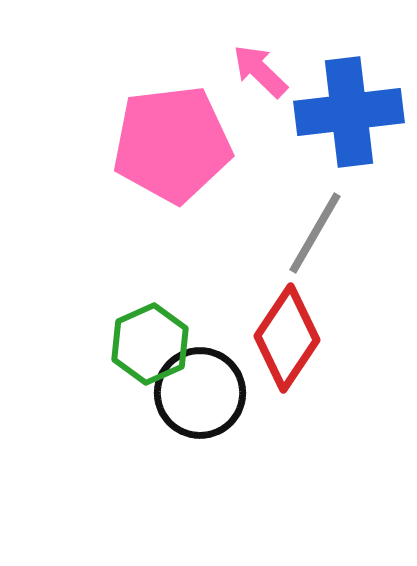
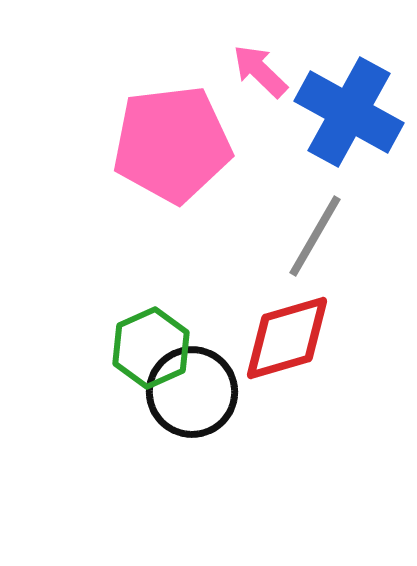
blue cross: rotated 36 degrees clockwise
gray line: moved 3 px down
red diamond: rotated 40 degrees clockwise
green hexagon: moved 1 px right, 4 px down
black circle: moved 8 px left, 1 px up
